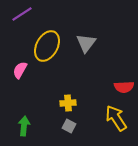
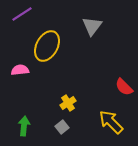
gray triangle: moved 6 px right, 17 px up
pink semicircle: rotated 54 degrees clockwise
red semicircle: rotated 48 degrees clockwise
yellow cross: rotated 28 degrees counterclockwise
yellow arrow: moved 5 px left, 4 px down; rotated 12 degrees counterclockwise
gray square: moved 7 px left, 1 px down; rotated 24 degrees clockwise
